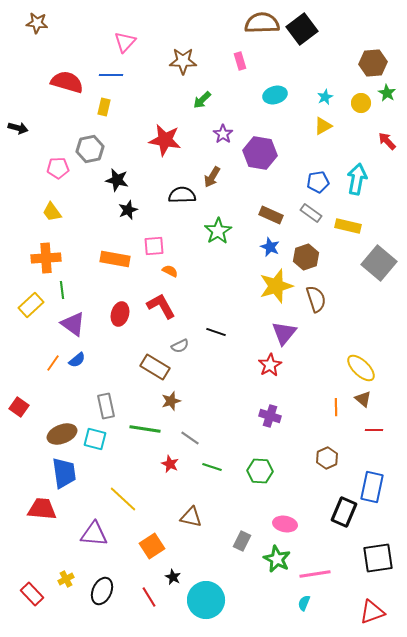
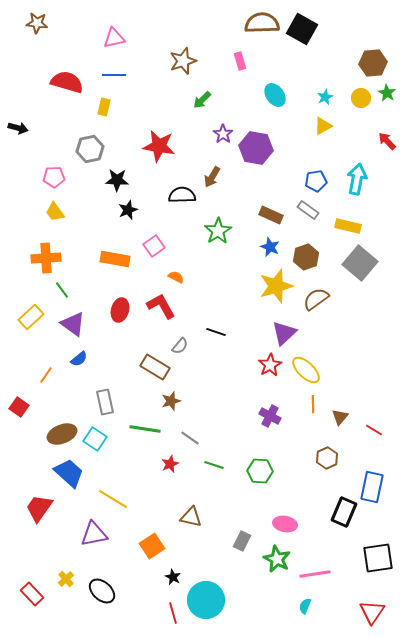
black square at (302, 29): rotated 24 degrees counterclockwise
pink triangle at (125, 42): moved 11 px left, 4 px up; rotated 35 degrees clockwise
brown star at (183, 61): rotated 20 degrees counterclockwise
blue line at (111, 75): moved 3 px right
cyan ellipse at (275, 95): rotated 70 degrees clockwise
yellow circle at (361, 103): moved 5 px up
red star at (165, 140): moved 6 px left, 6 px down
purple hexagon at (260, 153): moved 4 px left, 5 px up
pink pentagon at (58, 168): moved 4 px left, 9 px down
black star at (117, 180): rotated 10 degrees counterclockwise
blue pentagon at (318, 182): moved 2 px left, 1 px up
yellow trapezoid at (52, 212): moved 3 px right
gray rectangle at (311, 213): moved 3 px left, 3 px up
pink square at (154, 246): rotated 30 degrees counterclockwise
gray square at (379, 263): moved 19 px left
orange semicircle at (170, 271): moved 6 px right, 6 px down
green line at (62, 290): rotated 30 degrees counterclockwise
brown semicircle at (316, 299): rotated 108 degrees counterclockwise
yellow rectangle at (31, 305): moved 12 px down
red ellipse at (120, 314): moved 4 px up
purple triangle at (284, 333): rotated 8 degrees clockwise
gray semicircle at (180, 346): rotated 24 degrees counterclockwise
blue semicircle at (77, 360): moved 2 px right, 1 px up
orange line at (53, 363): moved 7 px left, 12 px down
yellow ellipse at (361, 368): moved 55 px left, 2 px down
brown triangle at (363, 399): moved 23 px left, 18 px down; rotated 30 degrees clockwise
gray rectangle at (106, 406): moved 1 px left, 4 px up
orange line at (336, 407): moved 23 px left, 3 px up
purple cross at (270, 416): rotated 10 degrees clockwise
red line at (374, 430): rotated 30 degrees clockwise
cyan square at (95, 439): rotated 20 degrees clockwise
red star at (170, 464): rotated 24 degrees clockwise
green line at (212, 467): moved 2 px right, 2 px up
blue trapezoid at (64, 473): moved 5 px right; rotated 40 degrees counterclockwise
yellow line at (123, 499): moved 10 px left; rotated 12 degrees counterclockwise
red trapezoid at (42, 509): moved 3 px left, 1 px up; rotated 60 degrees counterclockwise
purple triangle at (94, 534): rotated 16 degrees counterclockwise
yellow cross at (66, 579): rotated 14 degrees counterclockwise
black ellipse at (102, 591): rotated 72 degrees counterclockwise
red line at (149, 597): moved 24 px right, 16 px down; rotated 15 degrees clockwise
cyan semicircle at (304, 603): moved 1 px right, 3 px down
red triangle at (372, 612): rotated 36 degrees counterclockwise
